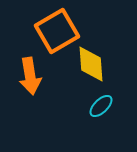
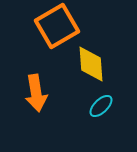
orange square: moved 5 px up
orange arrow: moved 6 px right, 17 px down
